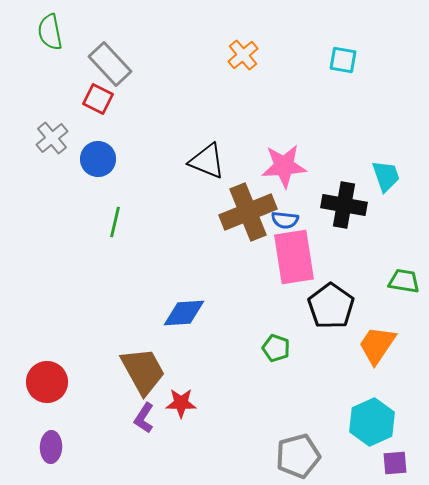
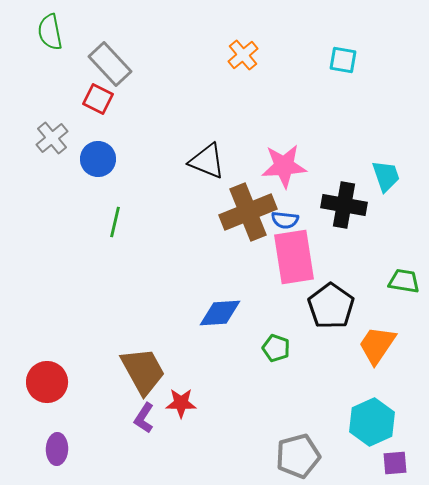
blue diamond: moved 36 px right
purple ellipse: moved 6 px right, 2 px down
